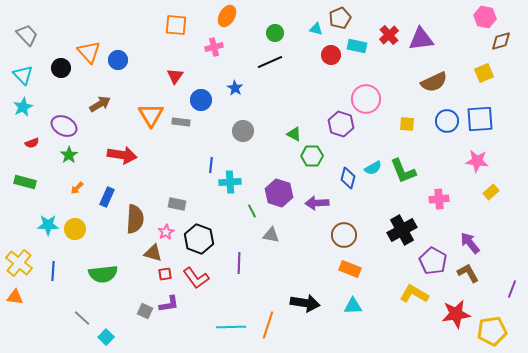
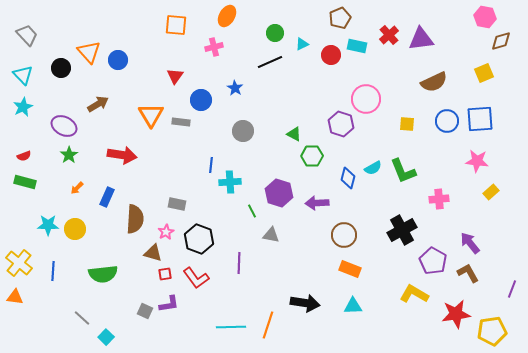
cyan triangle at (316, 29): moved 14 px left, 15 px down; rotated 40 degrees counterclockwise
brown arrow at (100, 104): moved 2 px left
red semicircle at (32, 143): moved 8 px left, 13 px down
